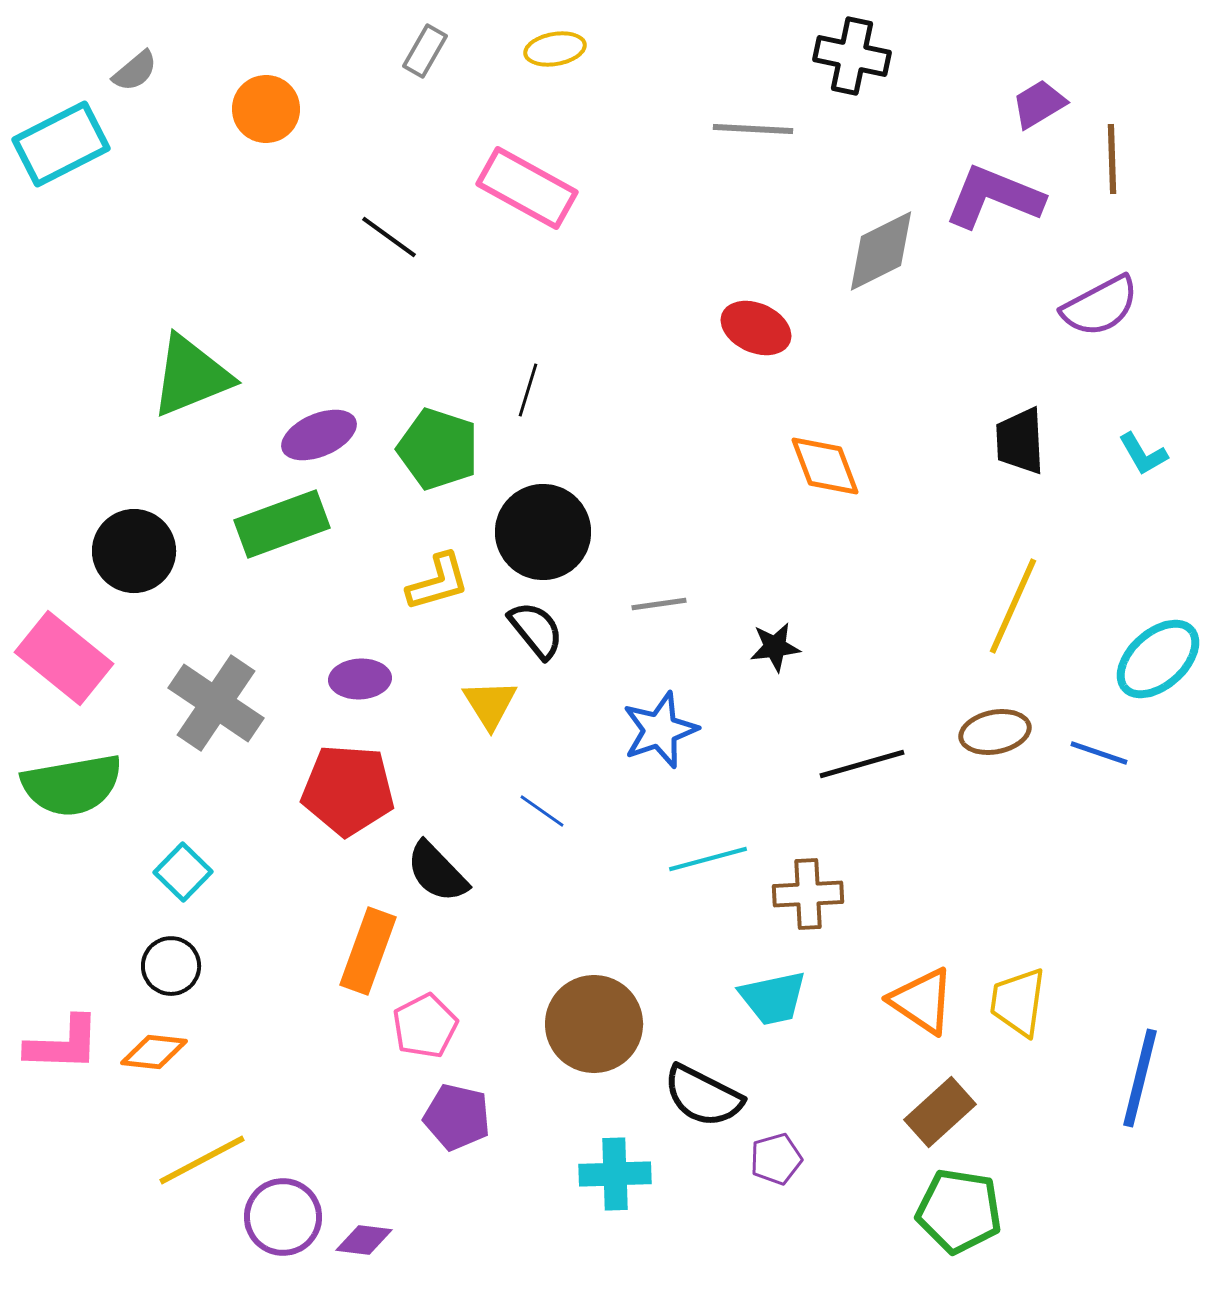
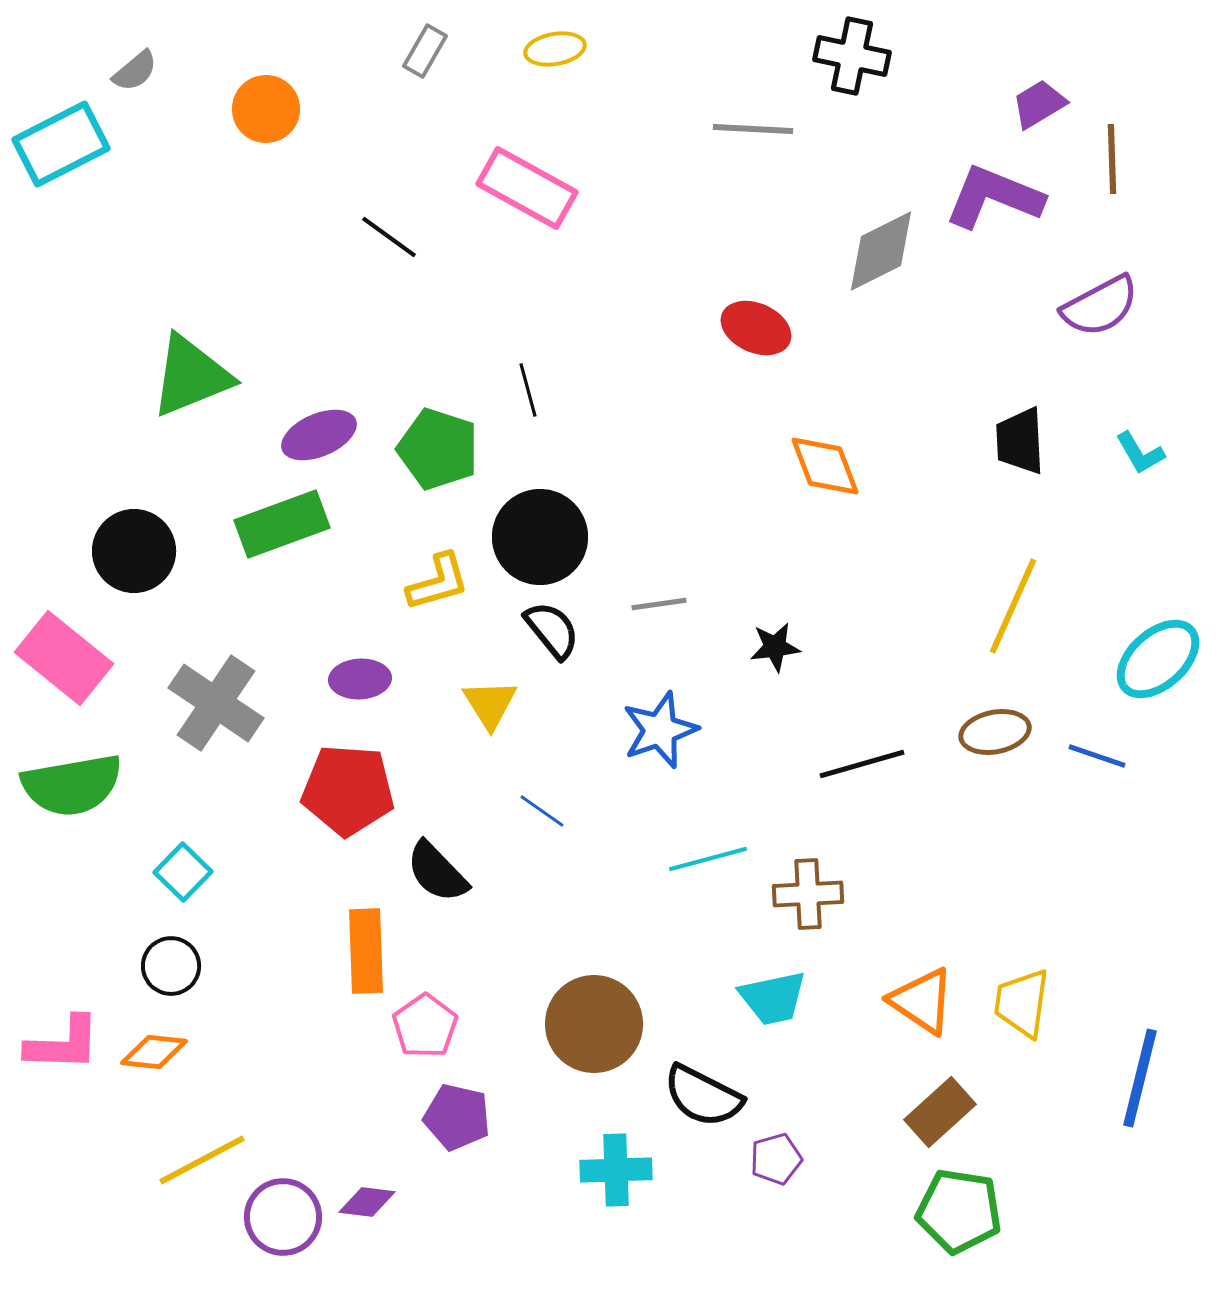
black line at (528, 390): rotated 32 degrees counterclockwise
cyan L-shape at (1143, 454): moved 3 px left, 1 px up
black circle at (543, 532): moved 3 px left, 5 px down
black semicircle at (536, 630): moved 16 px right
blue line at (1099, 753): moved 2 px left, 3 px down
orange rectangle at (368, 951): moved 2 px left; rotated 22 degrees counterclockwise
yellow trapezoid at (1018, 1002): moved 4 px right, 1 px down
pink pentagon at (425, 1026): rotated 8 degrees counterclockwise
cyan cross at (615, 1174): moved 1 px right, 4 px up
purple diamond at (364, 1240): moved 3 px right, 38 px up
